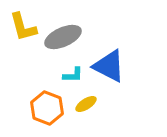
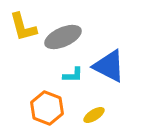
yellow ellipse: moved 8 px right, 11 px down
